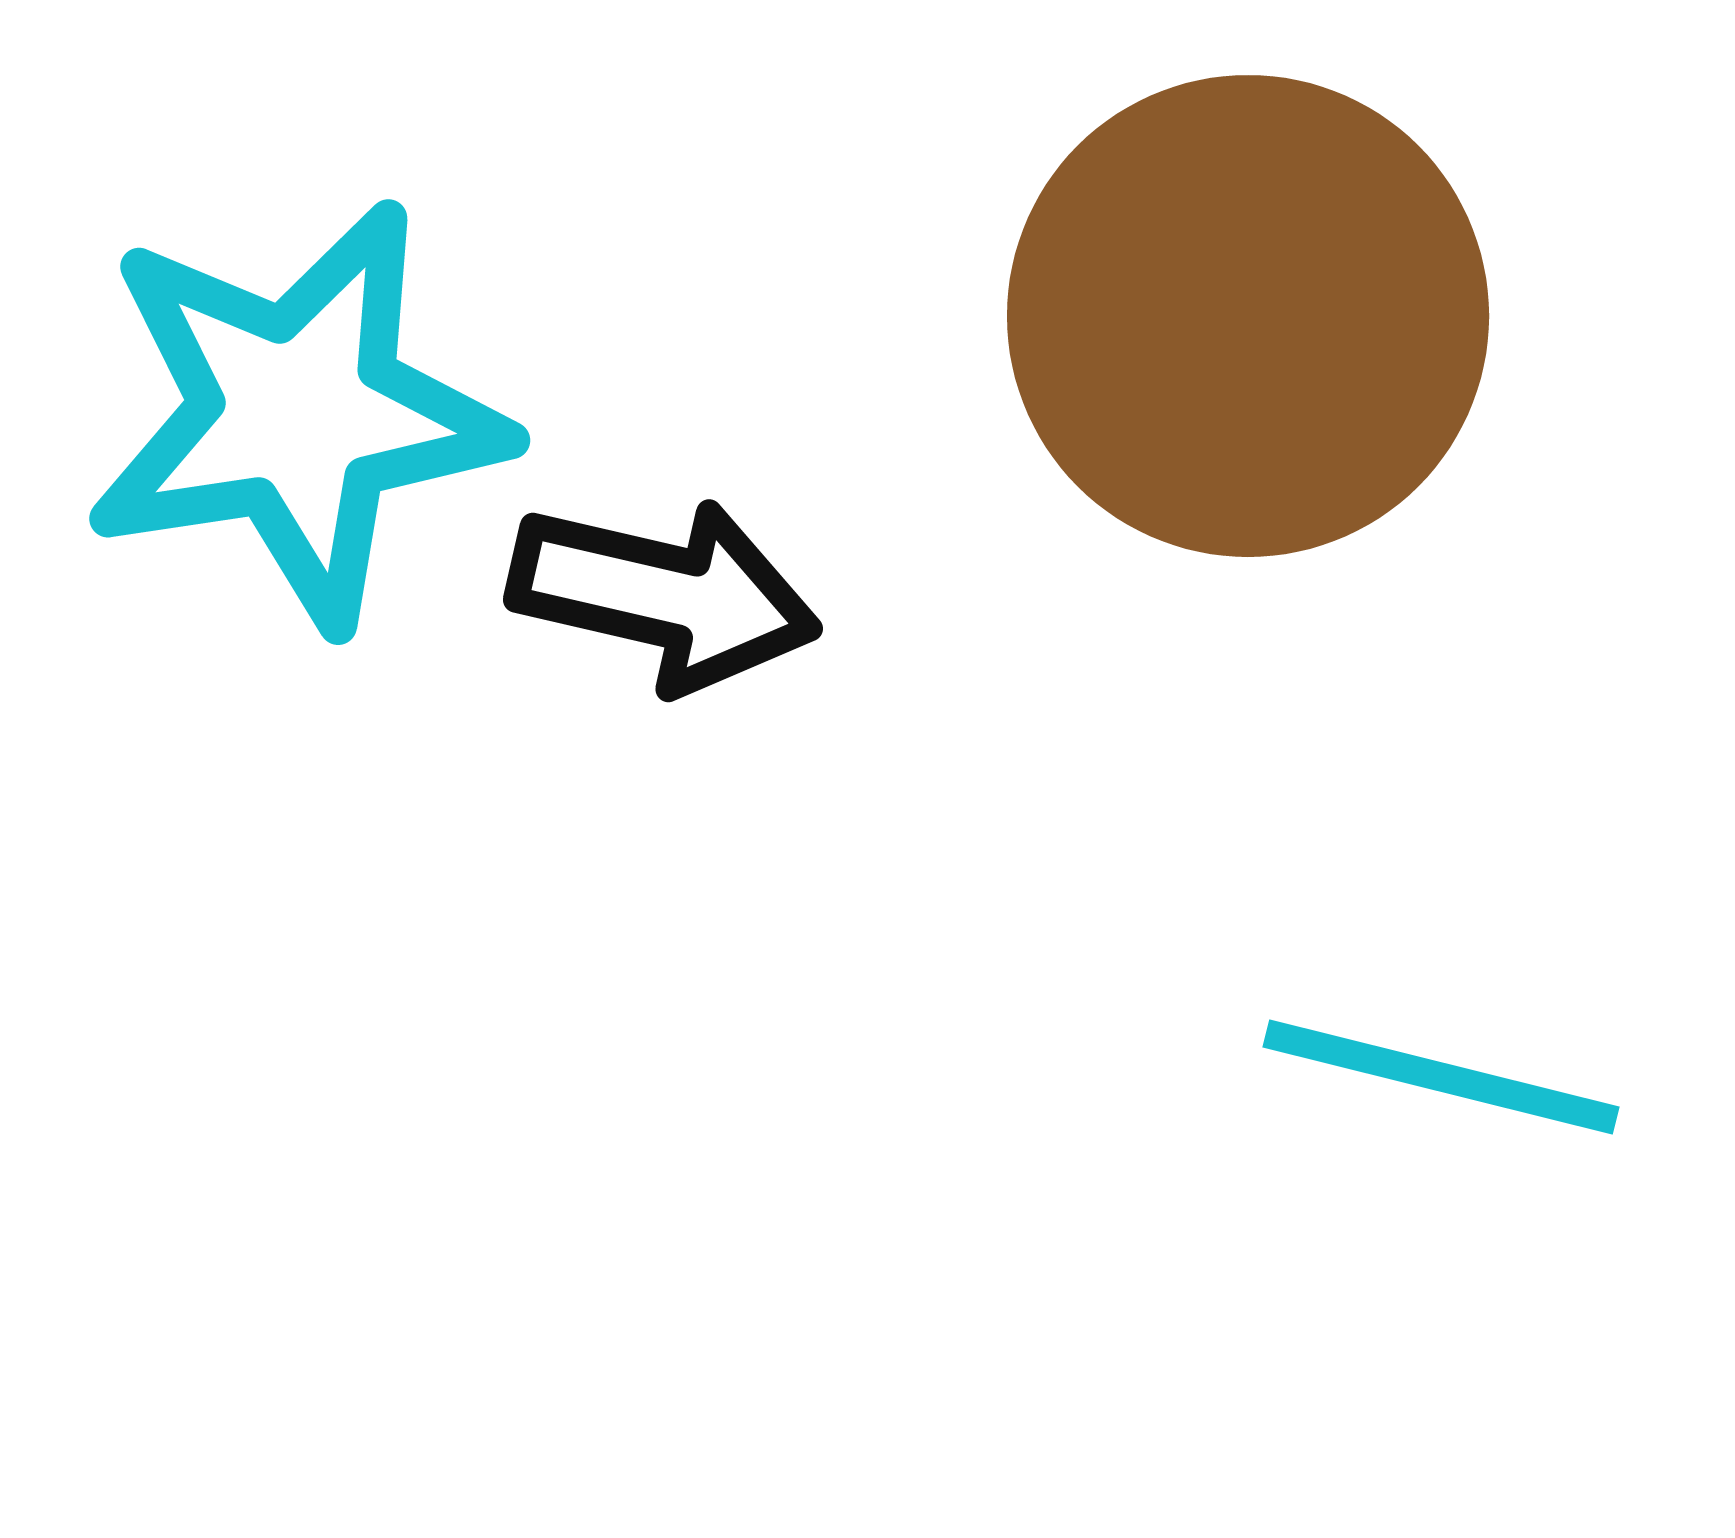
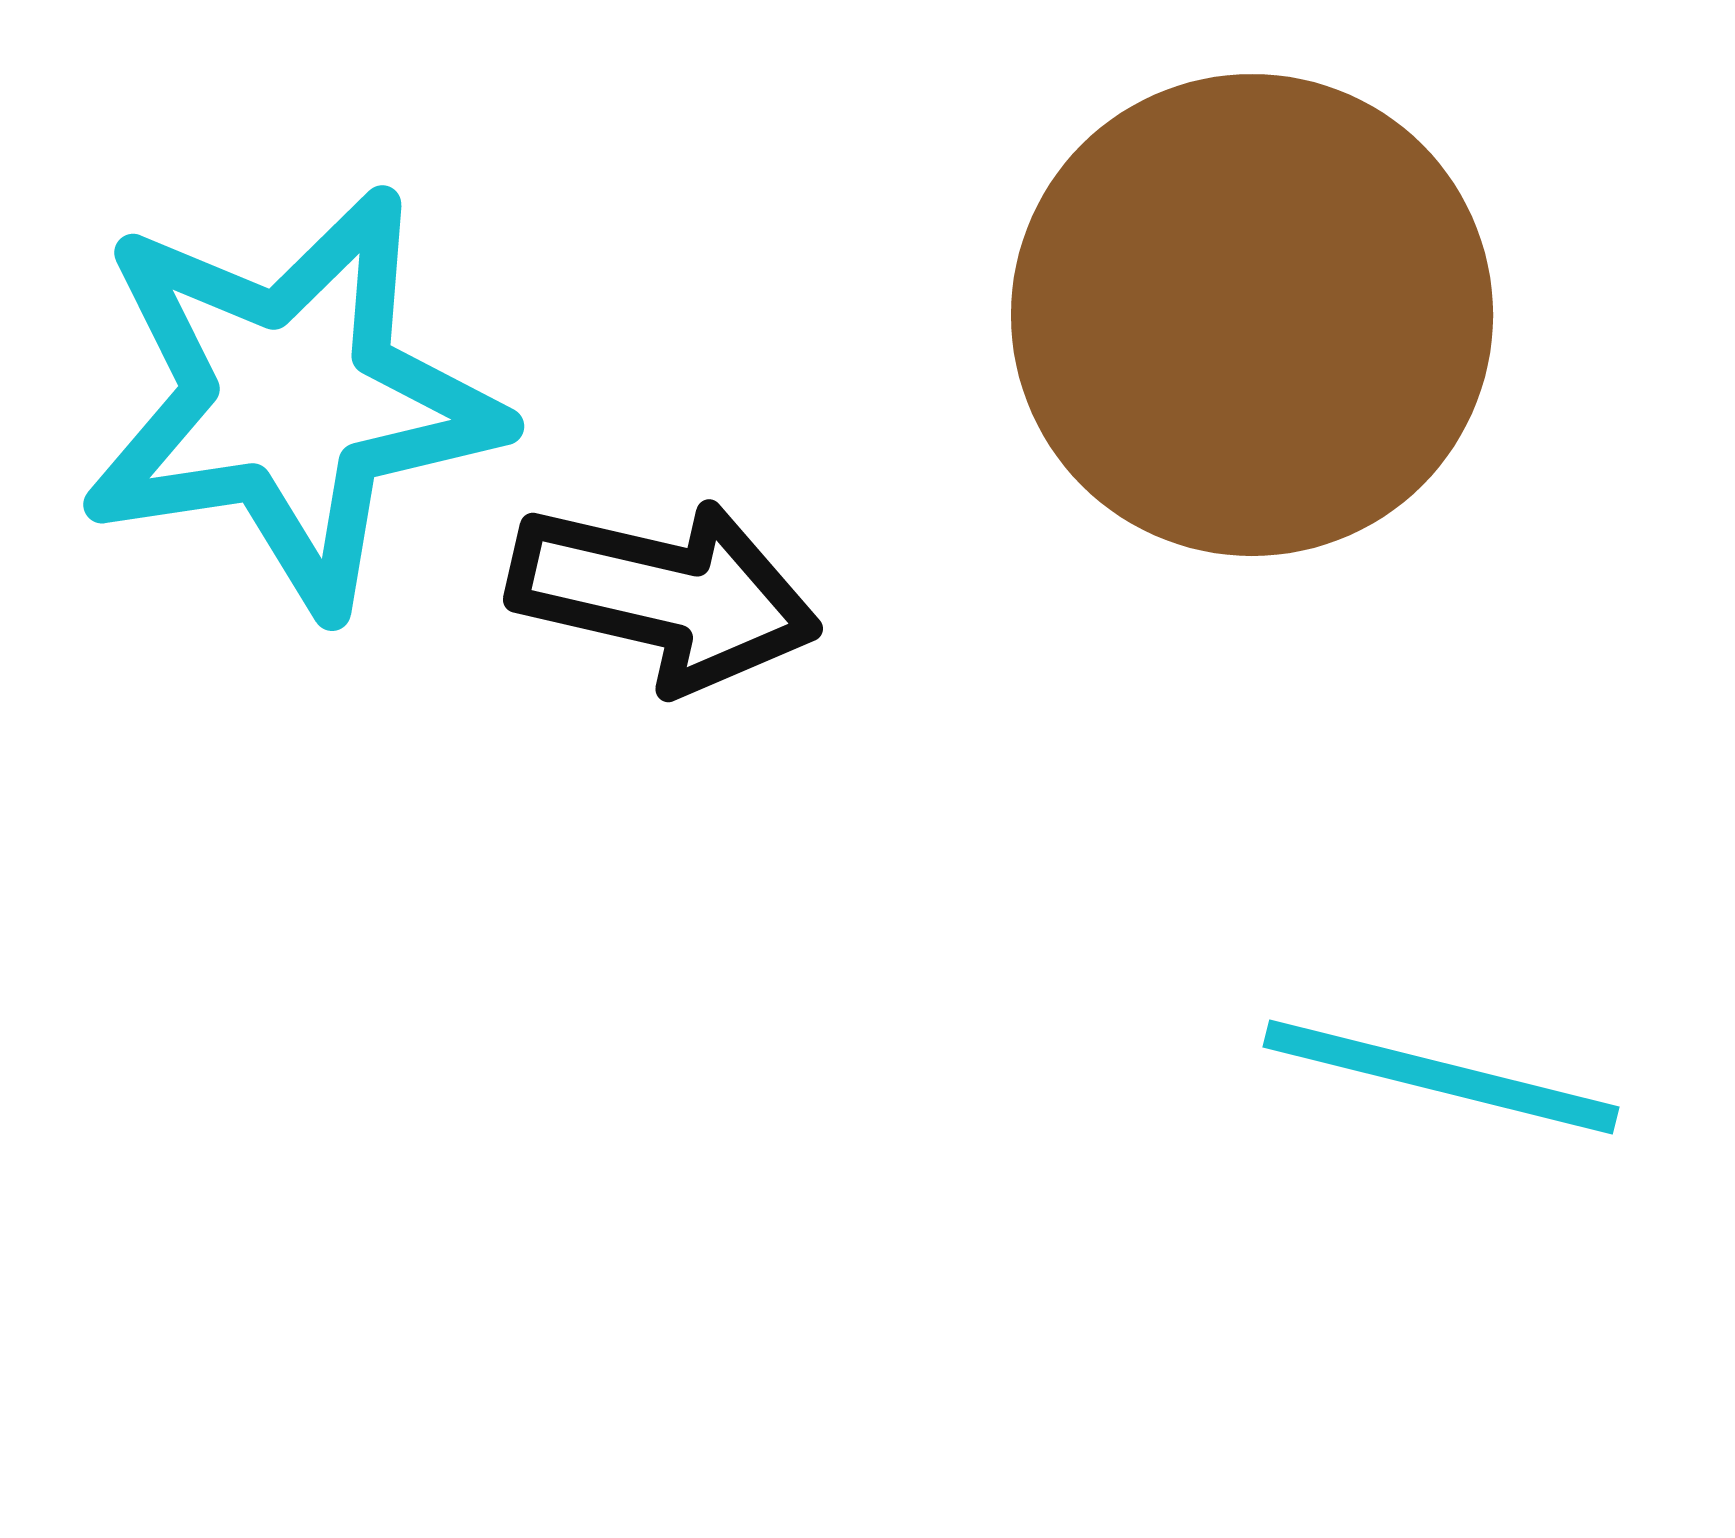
brown circle: moved 4 px right, 1 px up
cyan star: moved 6 px left, 14 px up
